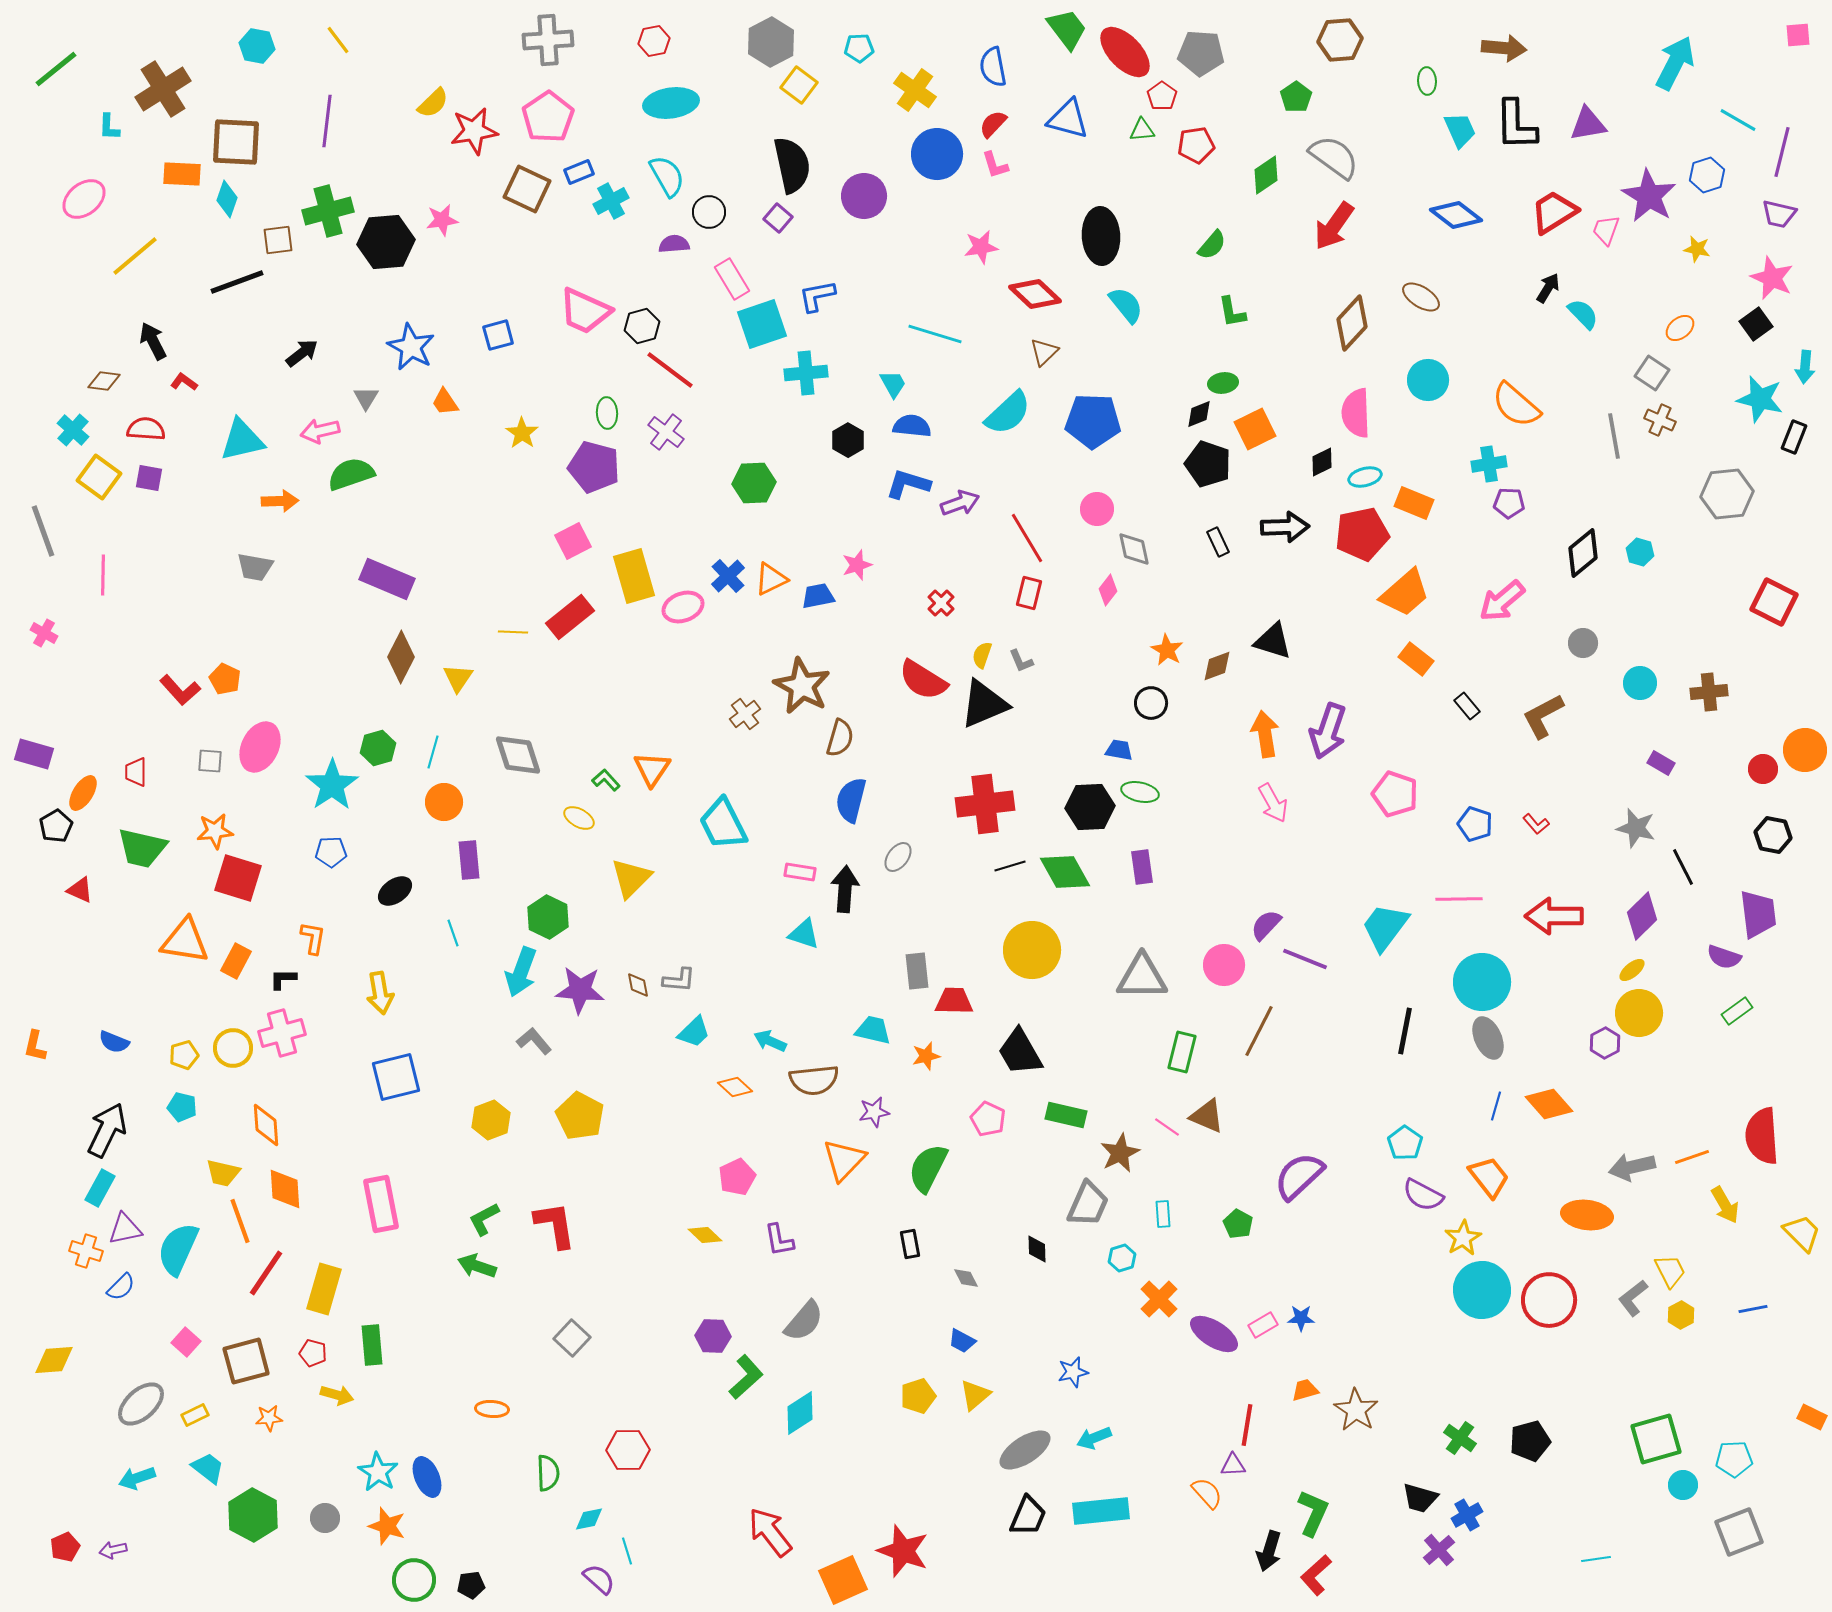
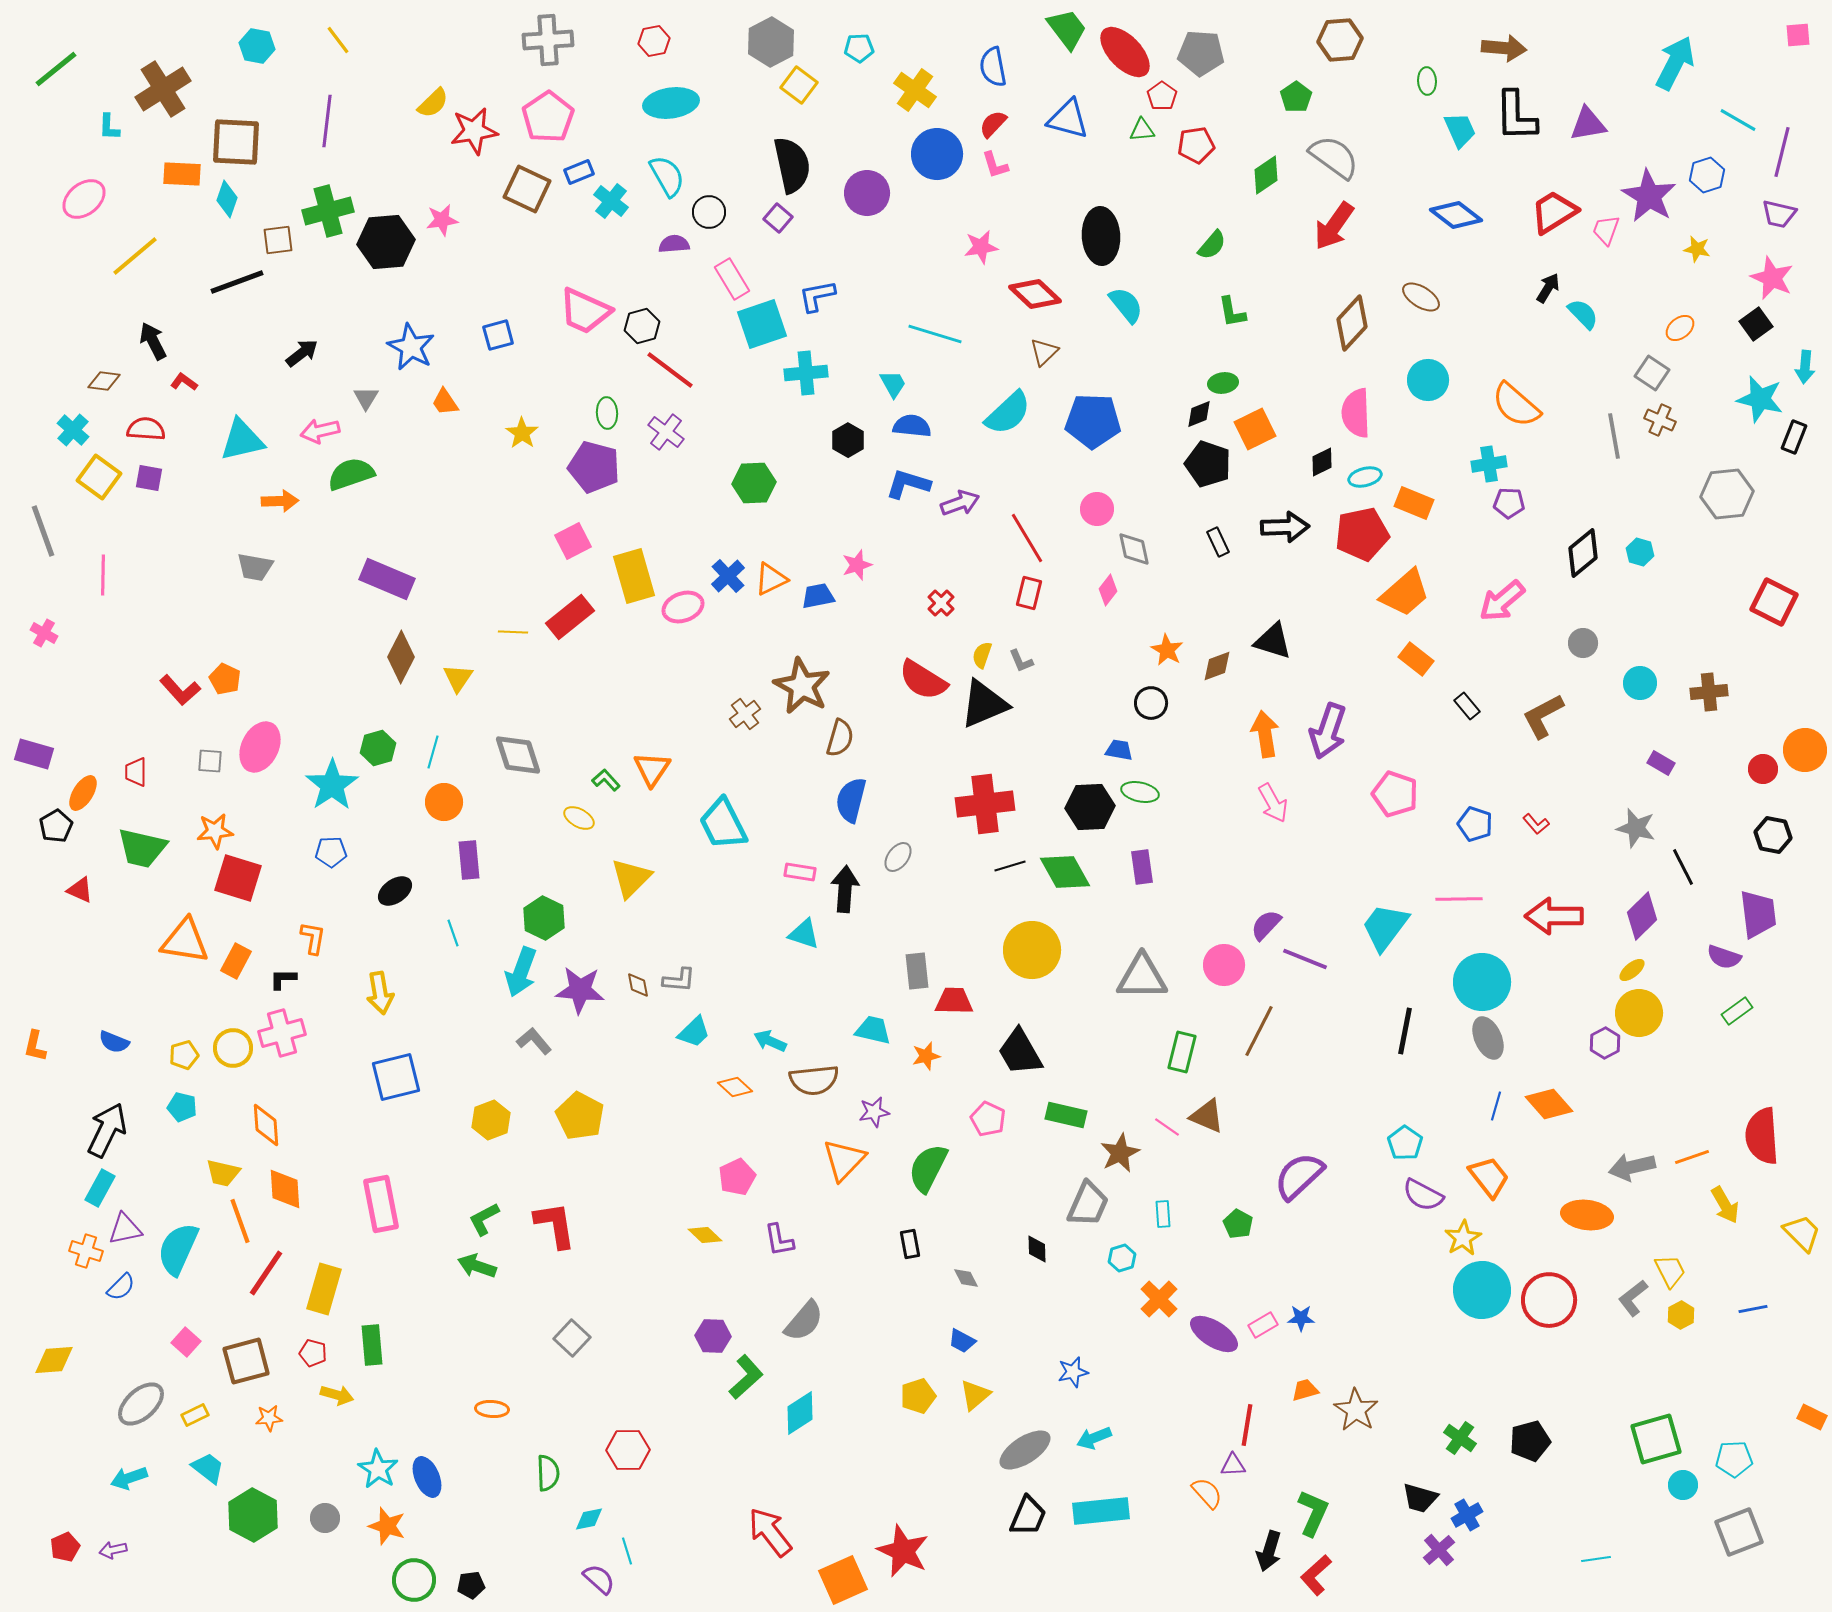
black L-shape at (1516, 125): moved 9 px up
purple circle at (864, 196): moved 3 px right, 3 px up
cyan cross at (611, 201): rotated 24 degrees counterclockwise
green hexagon at (548, 917): moved 4 px left, 1 px down
cyan star at (378, 1472): moved 3 px up
cyan arrow at (137, 1478): moved 8 px left
red star at (903, 1551): rotated 4 degrees clockwise
